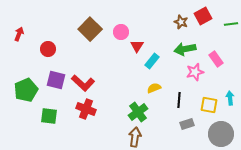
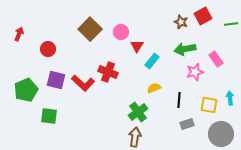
red cross: moved 22 px right, 37 px up
